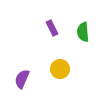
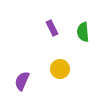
purple semicircle: moved 2 px down
